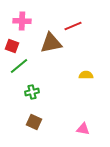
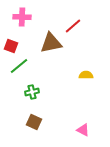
pink cross: moved 4 px up
red line: rotated 18 degrees counterclockwise
red square: moved 1 px left
pink triangle: moved 1 px down; rotated 16 degrees clockwise
